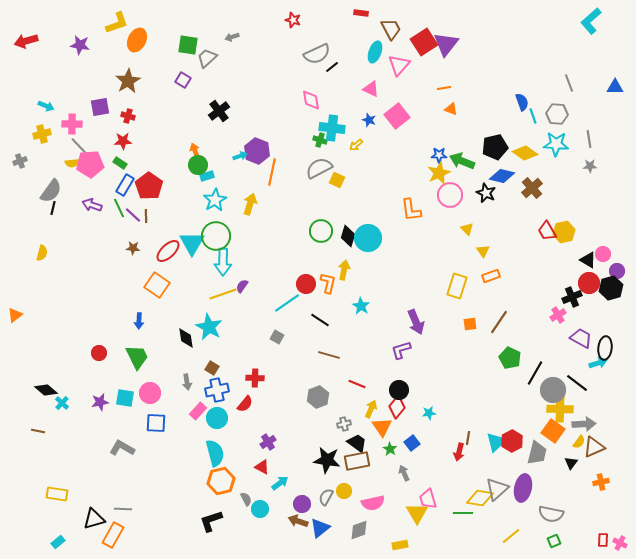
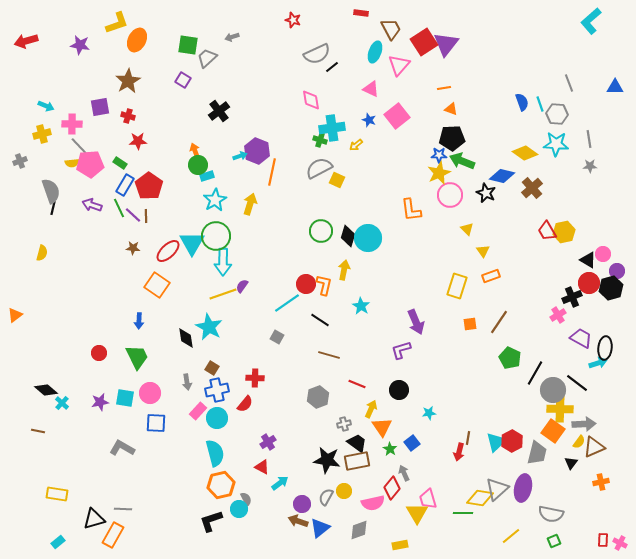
cyan line at (533, 116): moved 7 px right, 12 px up
cyan cross at (332, 128): rotated 15 degrees counterclockwise
red star at (123, 141): moved 15 px right
black pentagon at (495, 147): moved 43 px left, 9 px up; rotated 10 degrees clockwise
gray semicircle at (51, 191): rotated 55 degrees counterclockwise
orange L-shape at (328, 283): moved 4 px left, 2 px down
red diamond at (397, 407): moved 5 px left, 81 px down
orange hexagon at (221, 481): moved 4 px down
cyan circle at (260, 509): moved 21 px left
